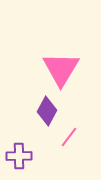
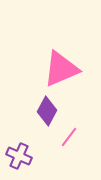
pink triangle: rotated 36 degrees clockwise
purple cross: rotated 25 degrees clockwise
